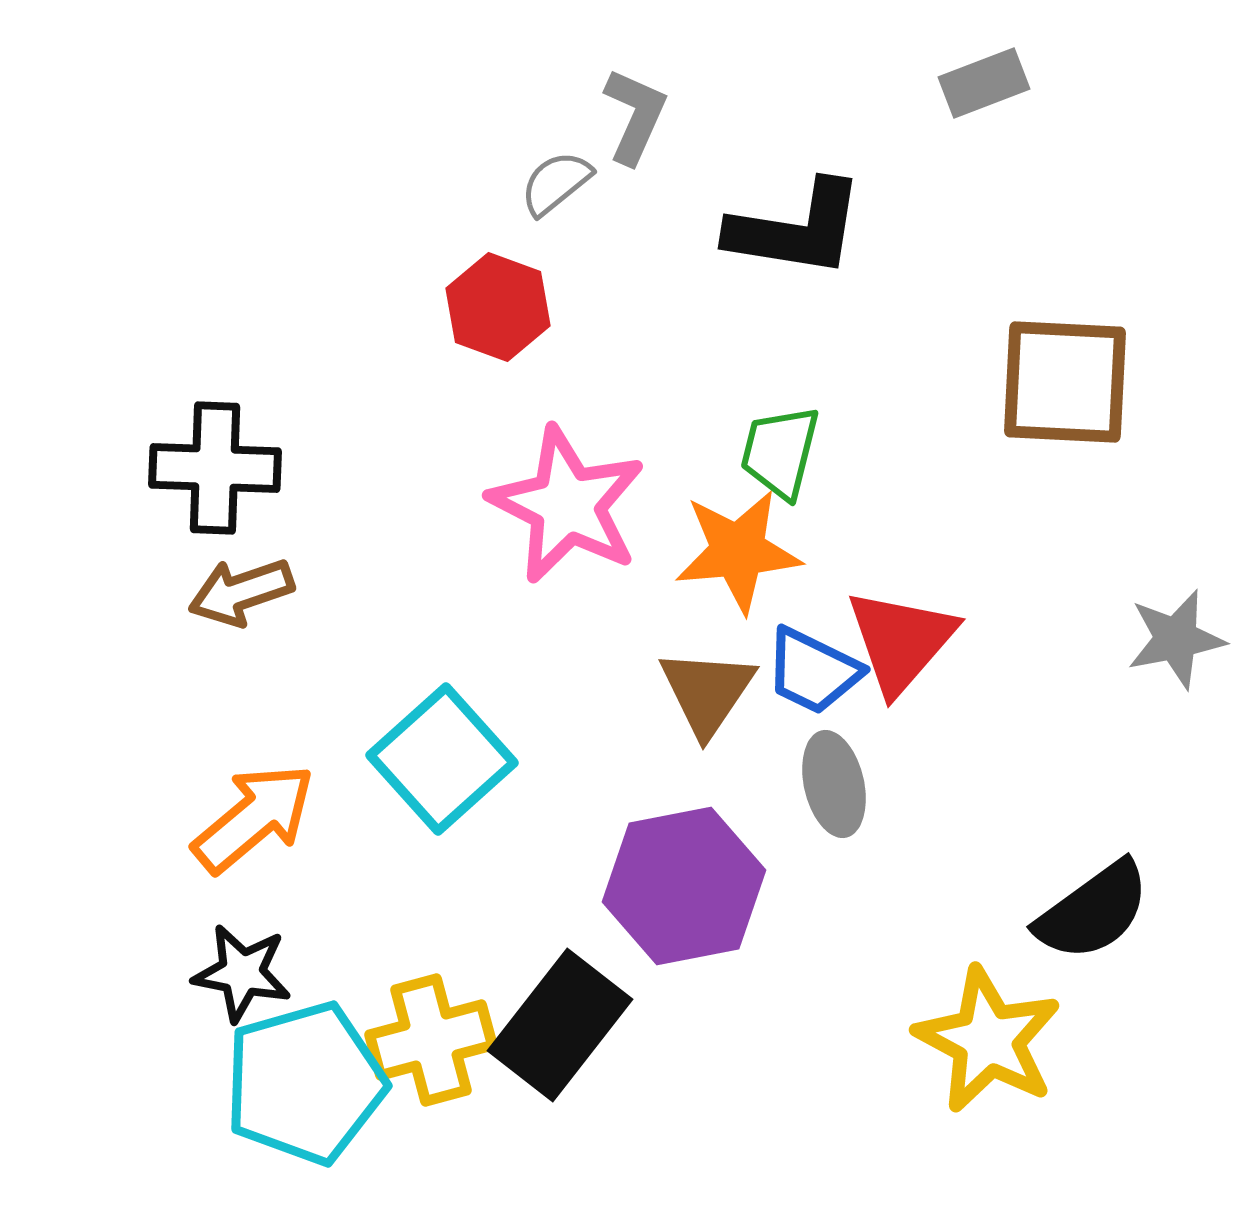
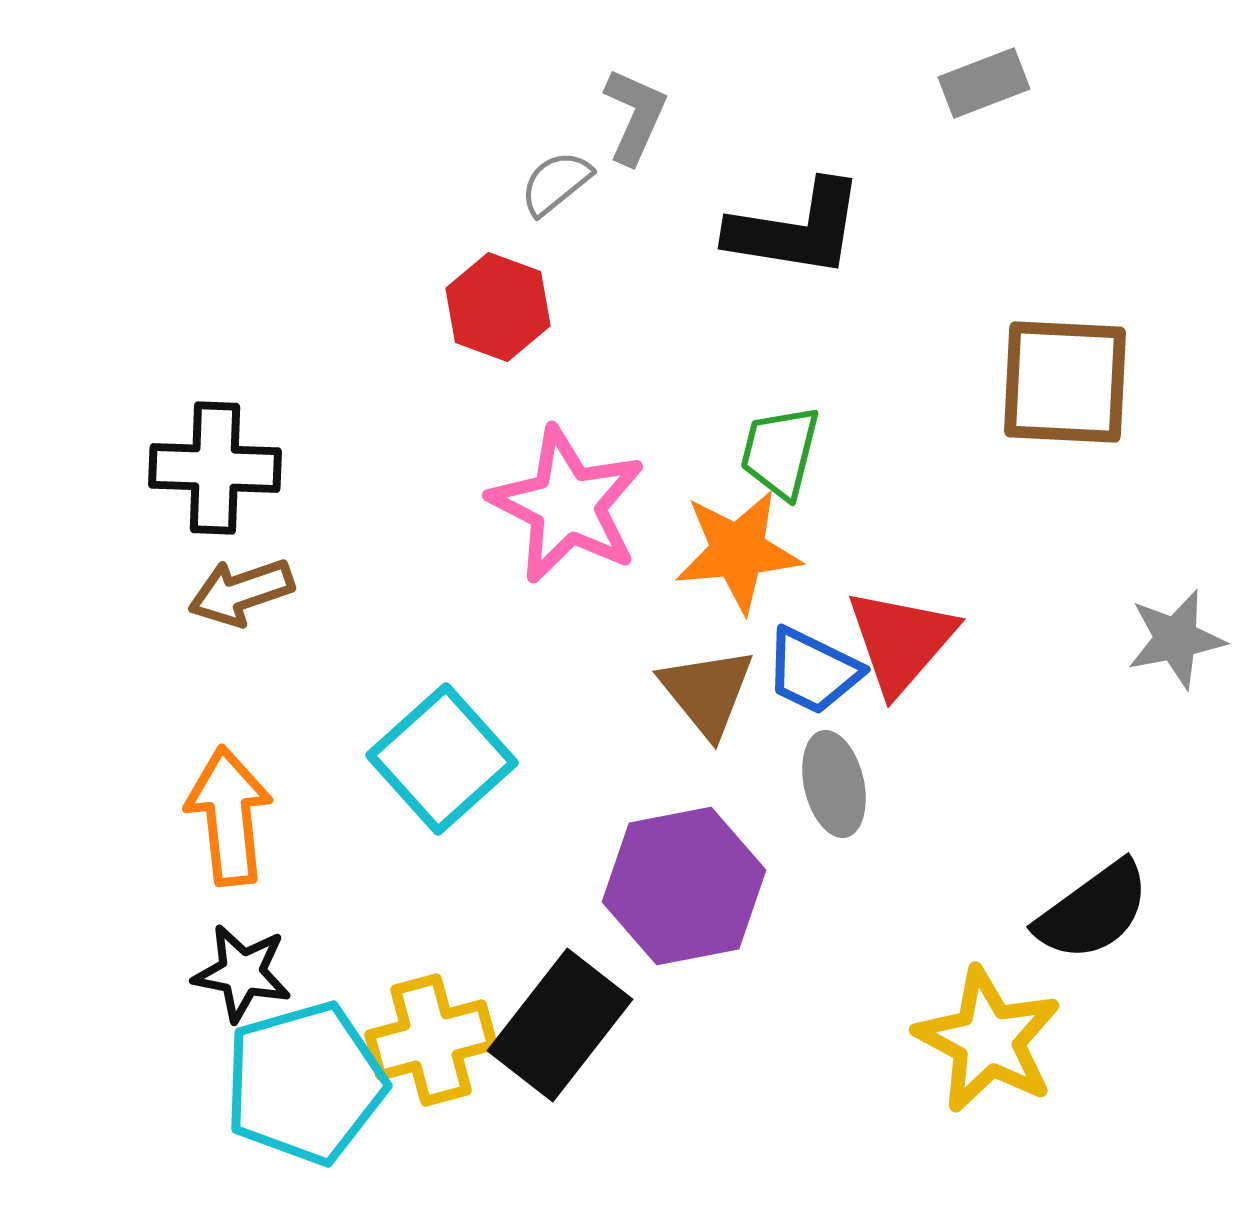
brown triangle: rotated 13 degrees counterclockwise
orange arrow: moved 25 px left, 2 px up; rotated 56 degrees counterclockwise
